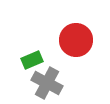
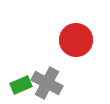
green rectangle: moved 11 px left, 25 px down
